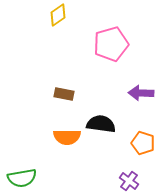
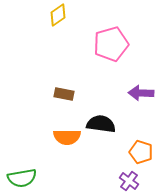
orange pentagon: moved 2 px left, 9 px down
